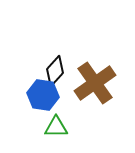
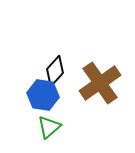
brown cross: moved 5 px right
green triangle: moved 7 px left; rotated 40 degrees counterclockwise
